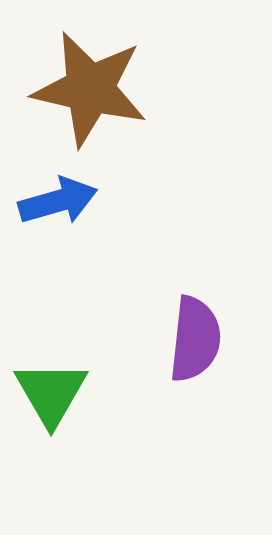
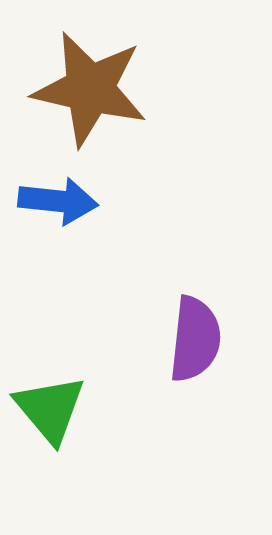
blue arrow: rotated 22 degrees clockwise
green triangle: moved 1 px left, 16 px down; rotated 10 degrees counterclockwise
